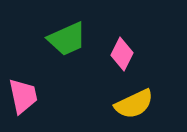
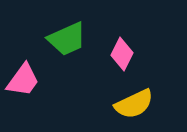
pink trapezoid: moved 16 px up; rotated 48 degrees clockwise
